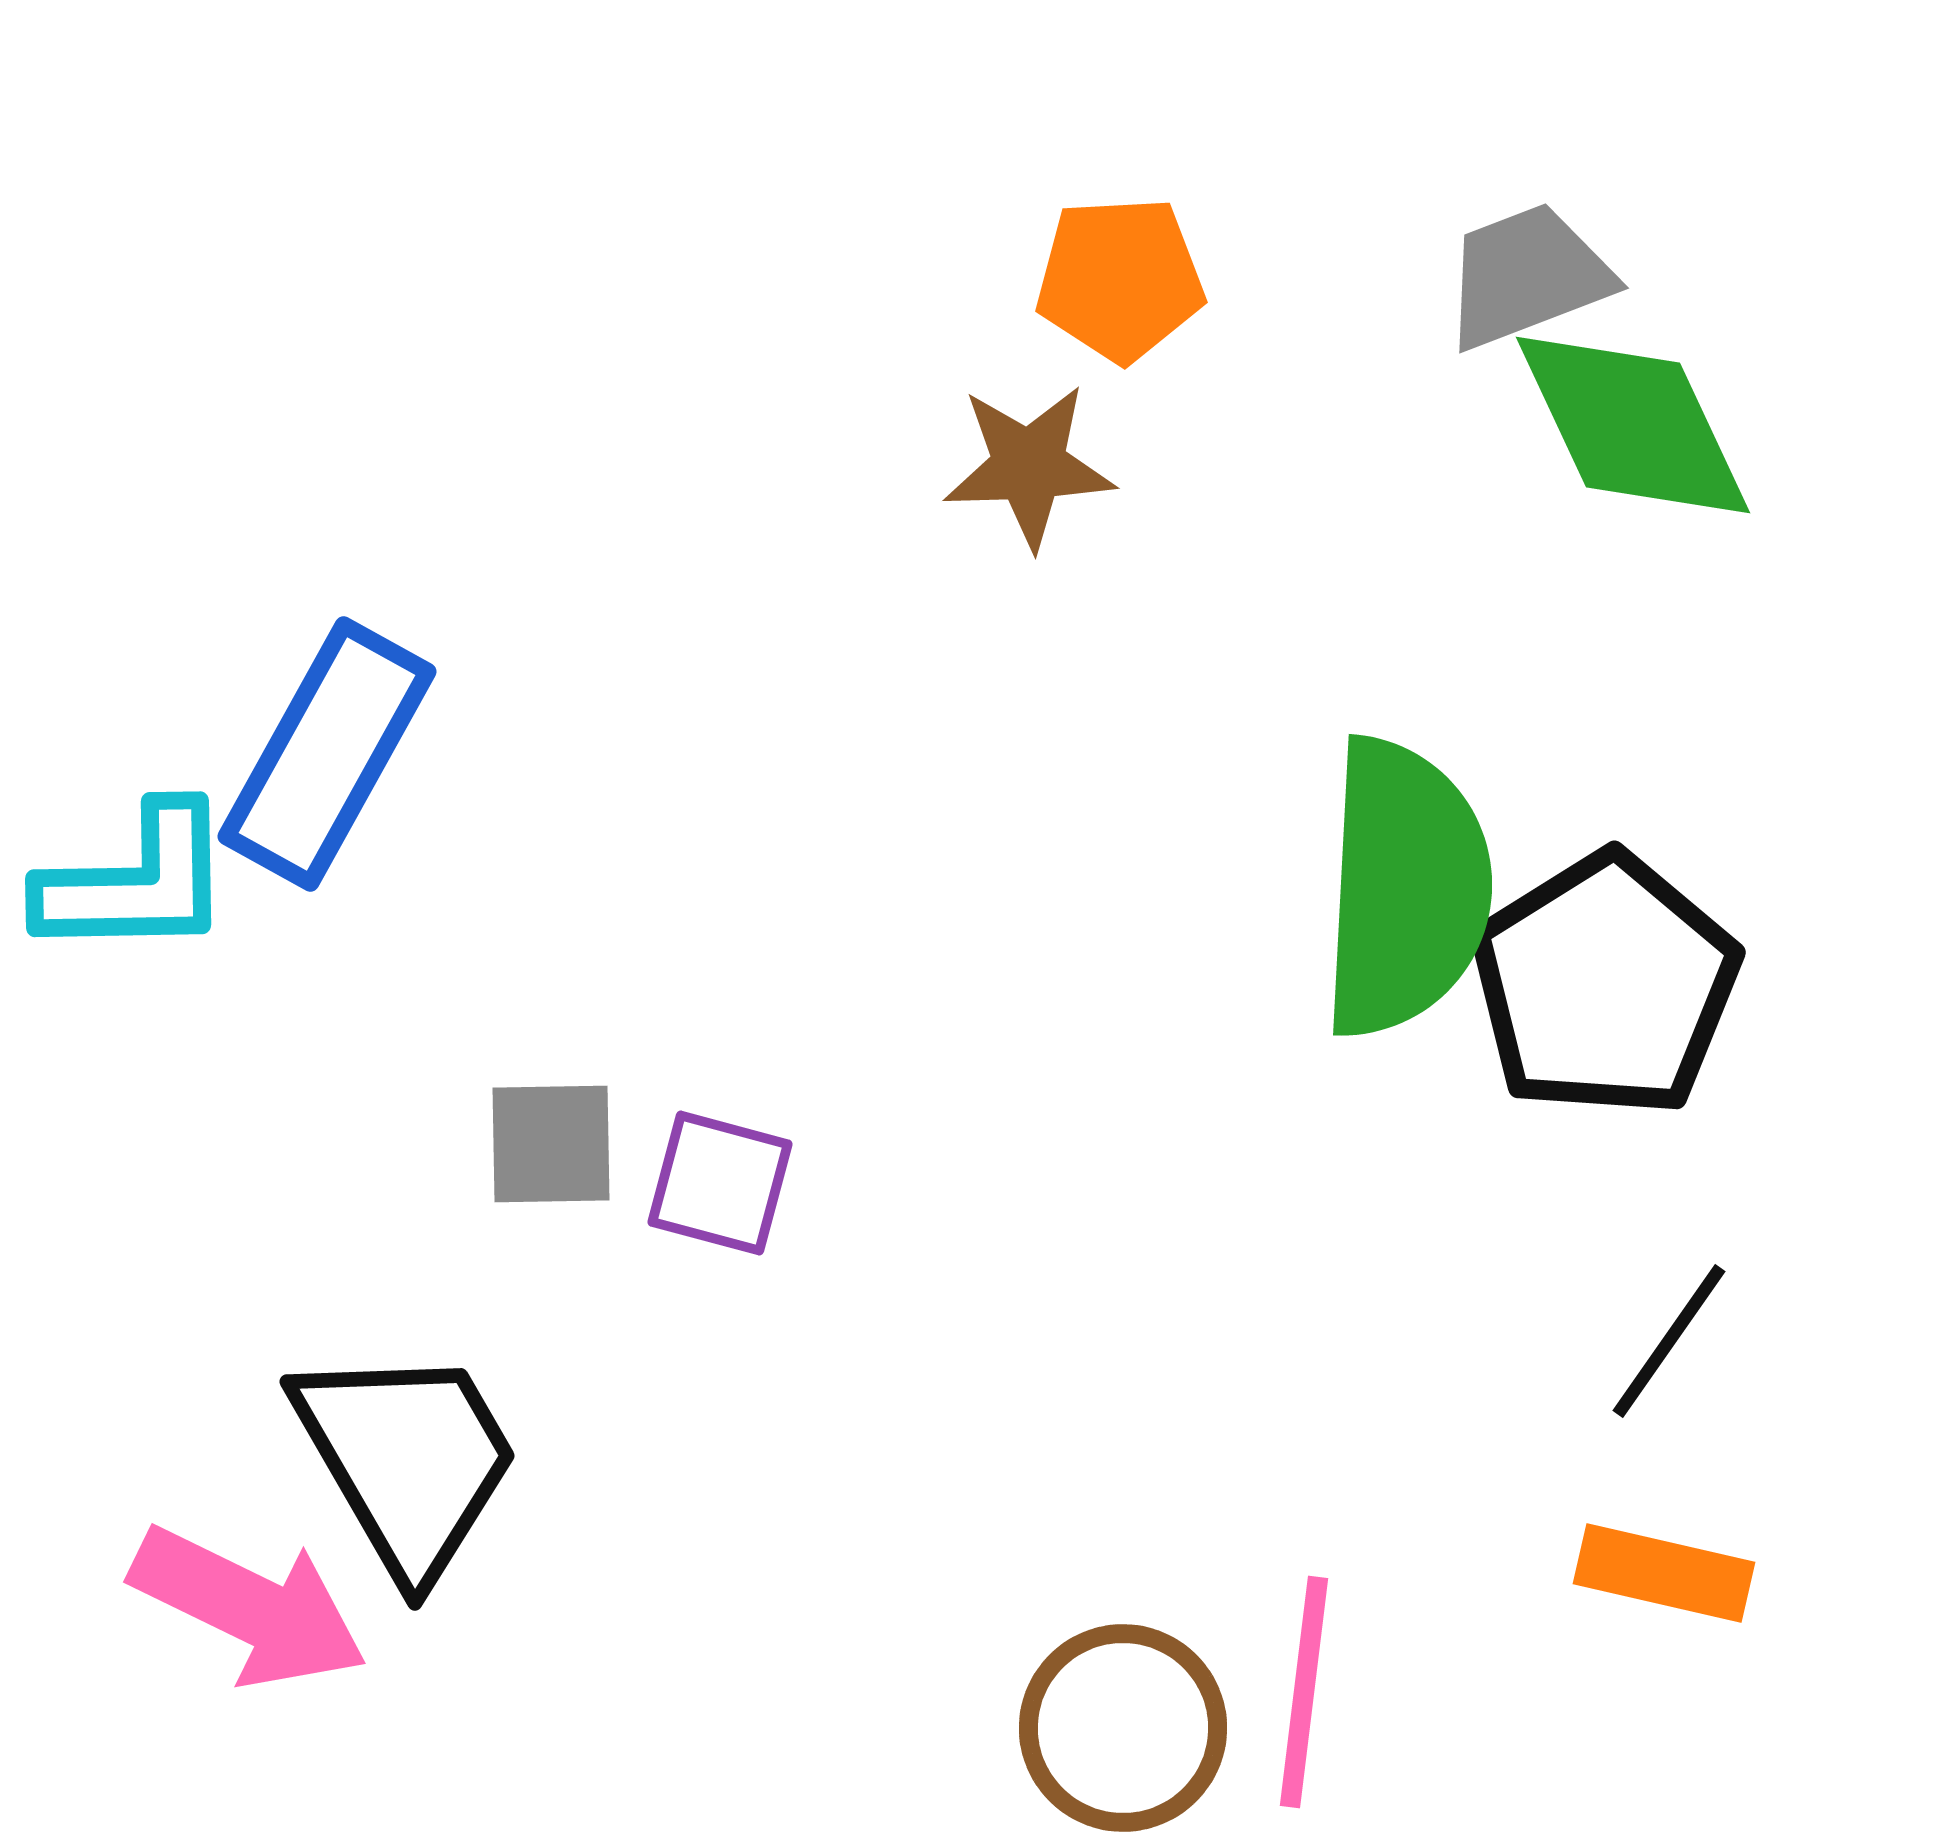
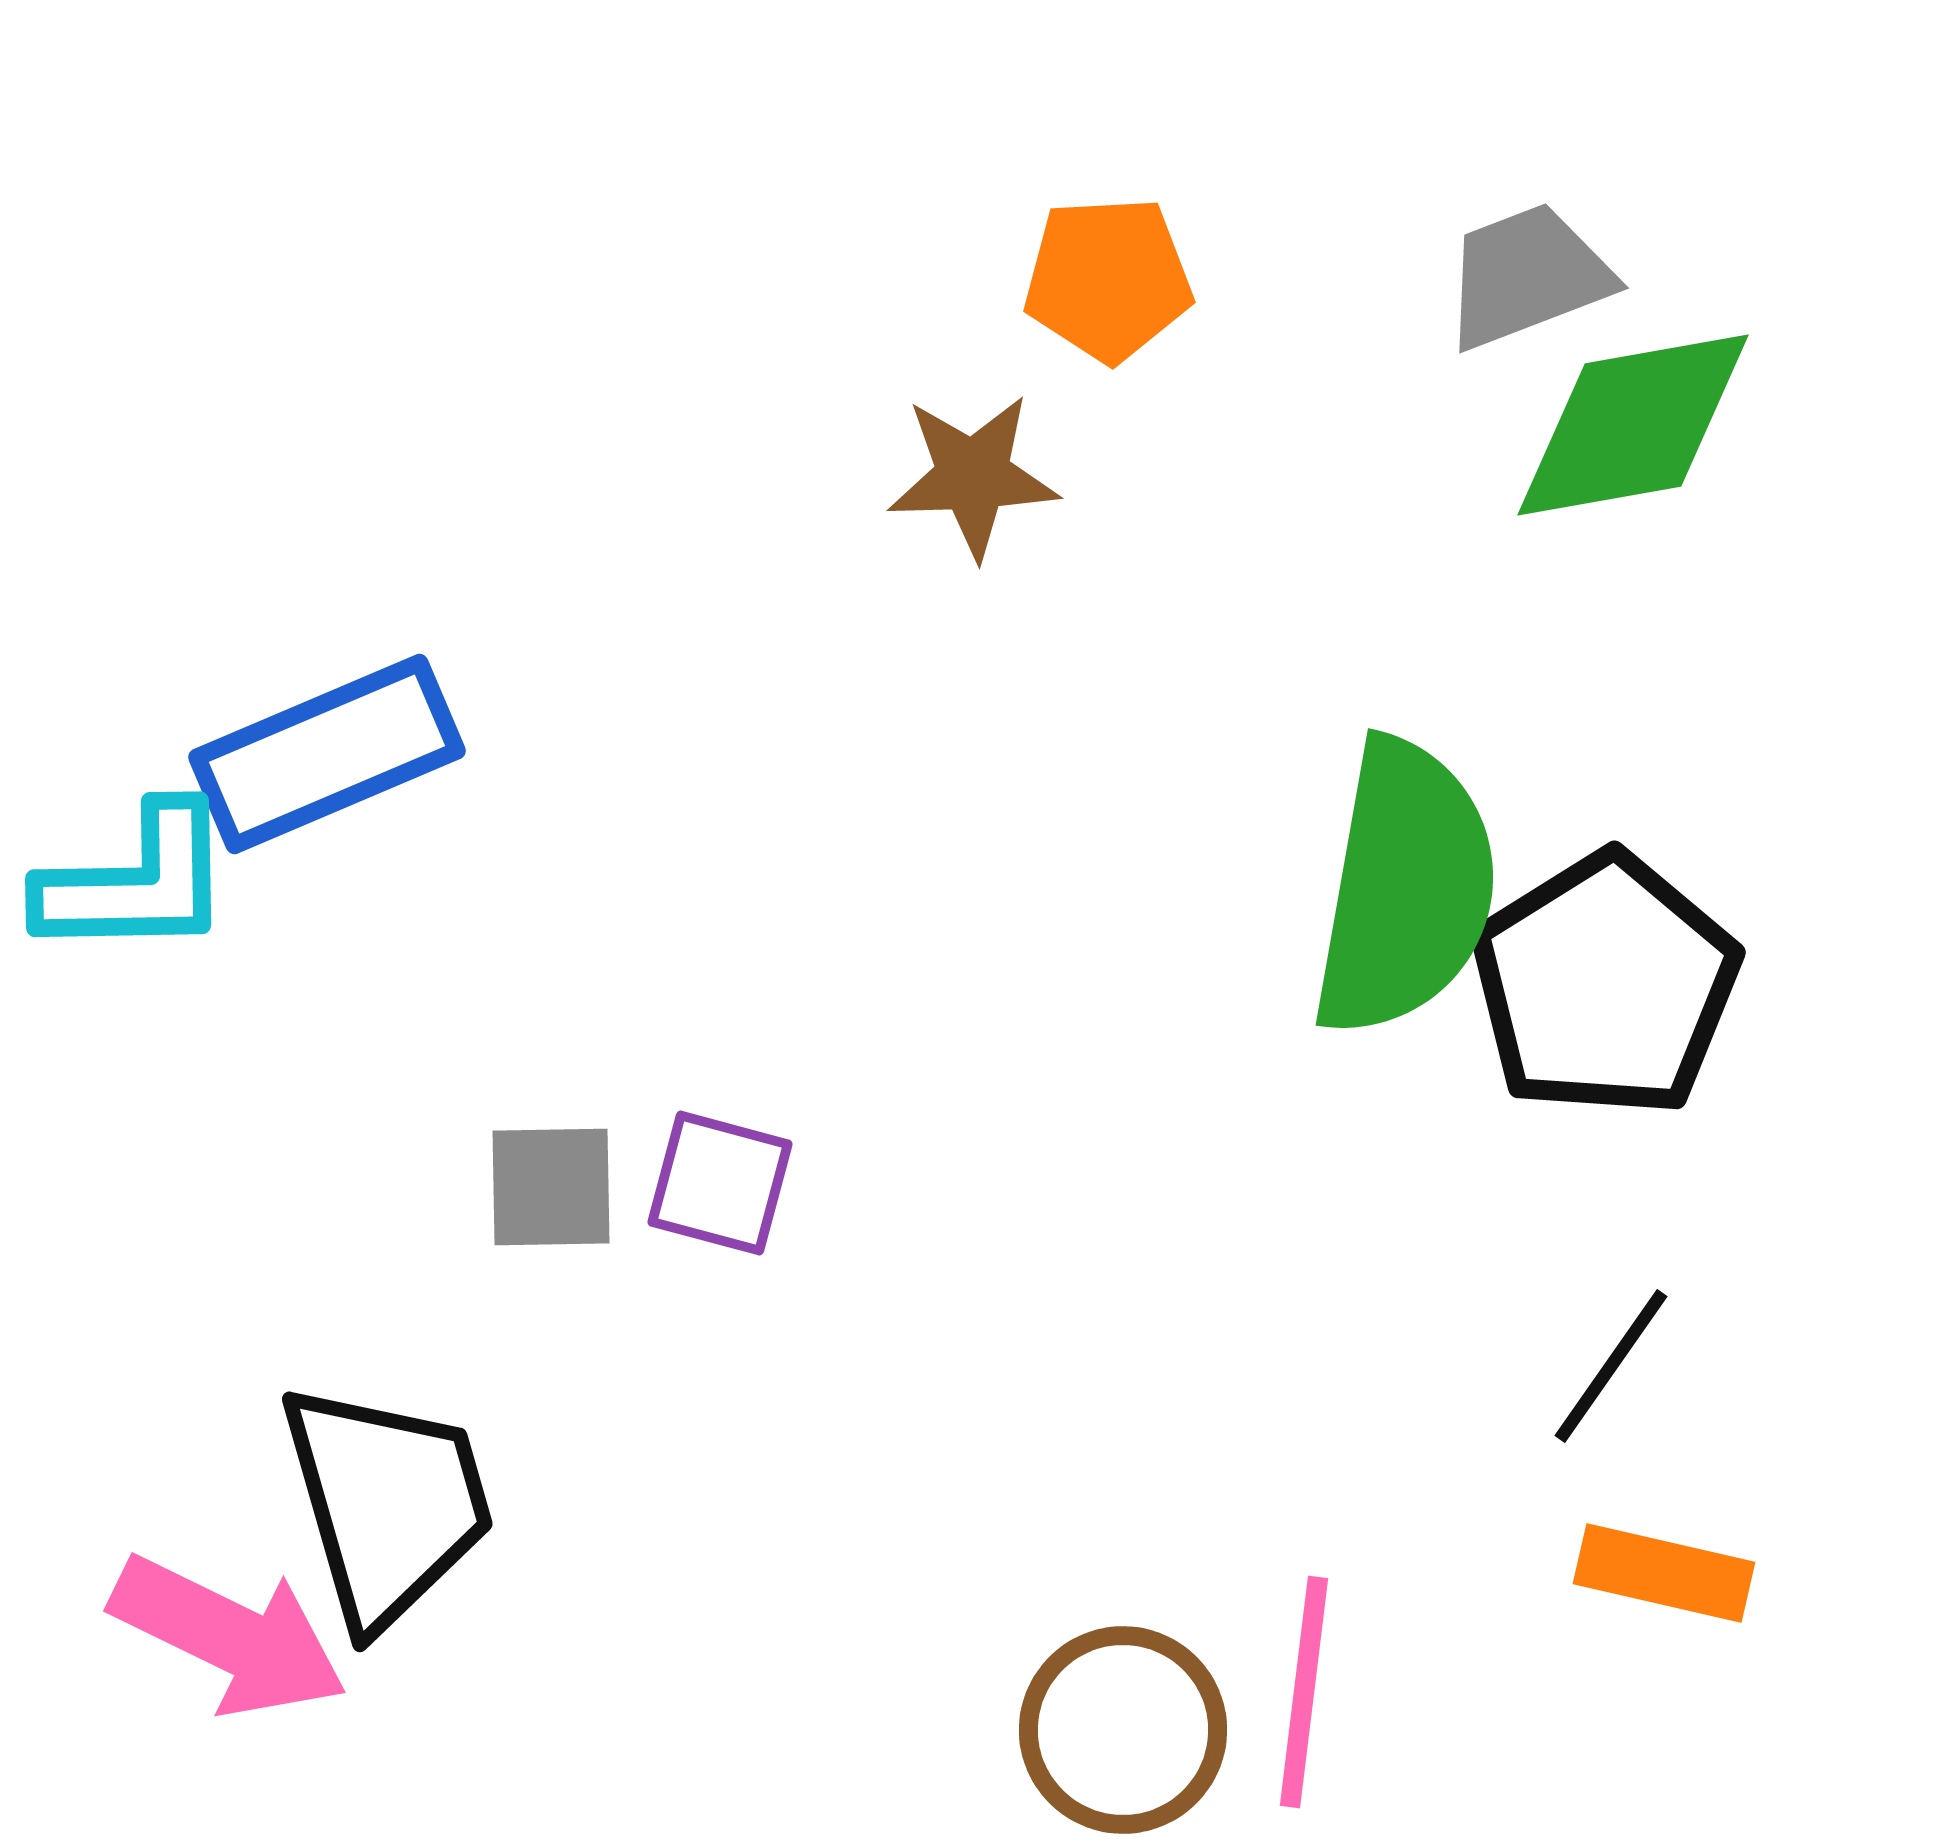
orange pentagon: moved 12 px left
green diamond: rotated 75 degrees counterclockwise
brown star: moved 56 px left, 10 px down
blue rectangle: rotated 38 degrees clockwise
green semicircle: rotated 7 degrees clockwise
gray square: moved 43 px down
black line: moved 58 px left, 25 px down
black trapezoid: moved 20 px left, 44 px down; rotated 14 degrees clockwise
pink arrow: moved 20 px left, 29 px down
brown circle: moved 2 px down
